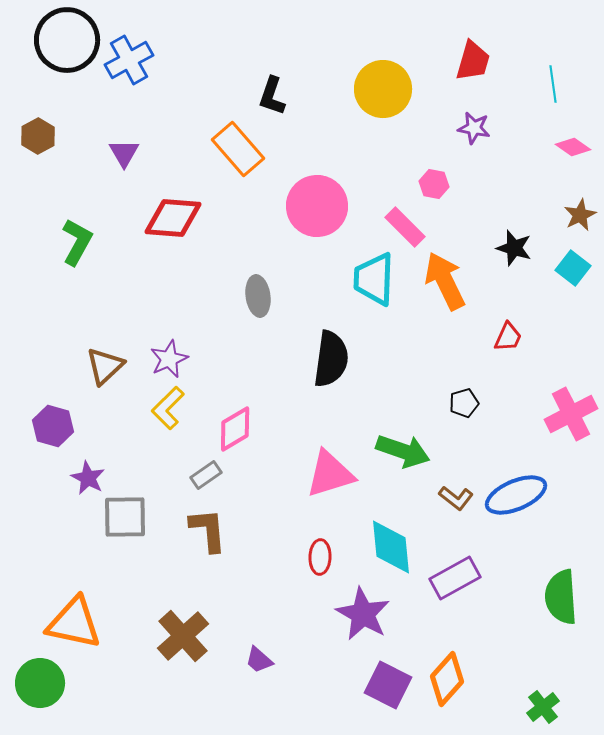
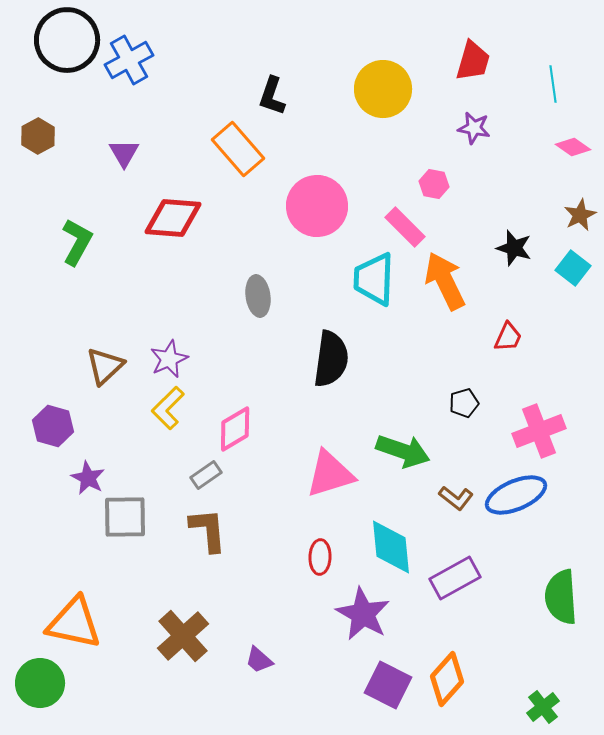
pink cross at (571, 414): moved 32 px left, 17 px down; rotated 6 degrees clockwise
